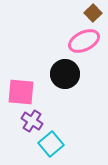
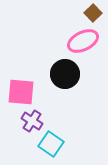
pink ellipse: moved 1 px left
cyan square: rotated 15 degrees counterclockwise
